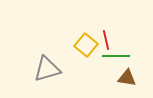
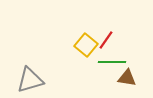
red line: rotated 48 degrees clockwise
green line: moved 4 px left, 6 px down
gray triangle: moved 17 px left, 11 px down
